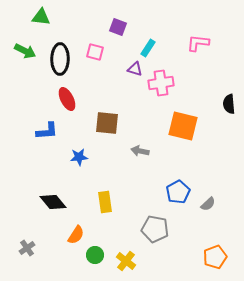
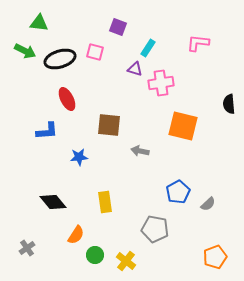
green triangle: moved 2 px left, 6 px down
black ellipse: rotated 72 degrees clockwise
brown square: moved 2 px right, 2 px down
